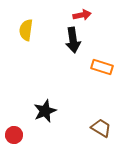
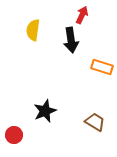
red arrow: rotated 54 degrees counterclockwise
yellow semicircle: moved 7 px right
black arrow: moved 2 px left
brown trapezoid: moved 6 px left, 6 px up
